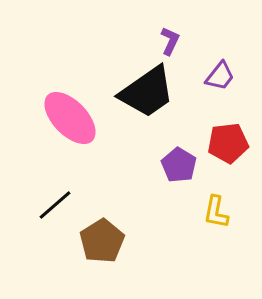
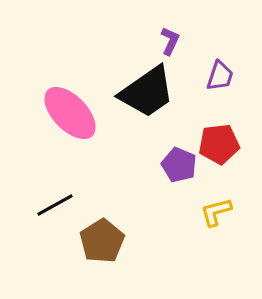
purple trapezoid: rotated 20 degrees counterclockwise
pink ellipse: moved 5 px up
red pentagon: moved 9 px left, 1 px down
purple pentagon: rotated 8 degrees counterclockwise
black line: rotated 12 degrees clockwise
yellow L-shape: rotated 64 degrees clockwise
